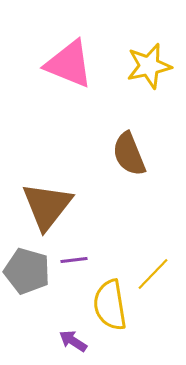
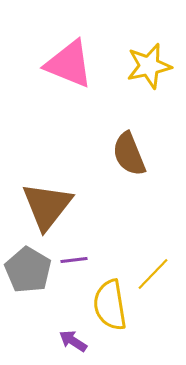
gray pentagon: moved 1 px right, 1 px up; rotated 15 degrees clockwise
